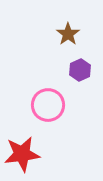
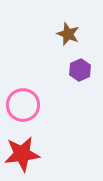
brown star: rotated 15 degrees counterclockwise
pink circle: moved 25 px left
